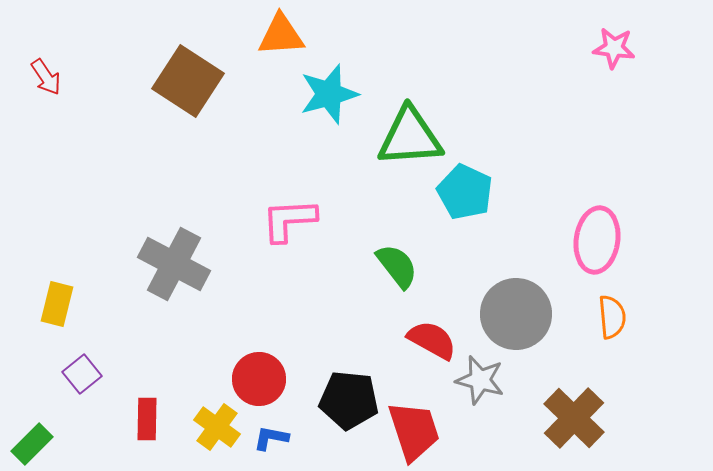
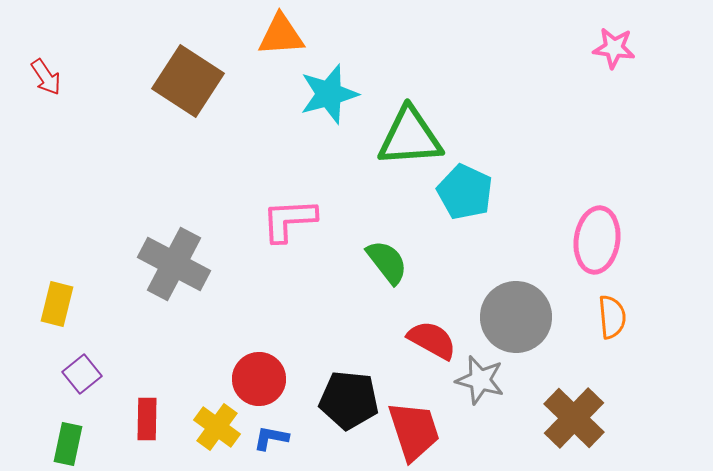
green semicircle: moved 10 px left, 4 px up
gray circle: moved 3 px down
green rectangle: moved 36 px right; rotated 33 degrees counterclockwise
